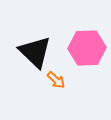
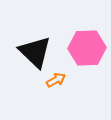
orange arrow: rotated 72 degrees counterclockwise
